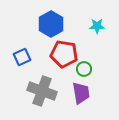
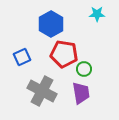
cyan star: moved 12 px up
gray cross: rotated 8 degrees clockwise
